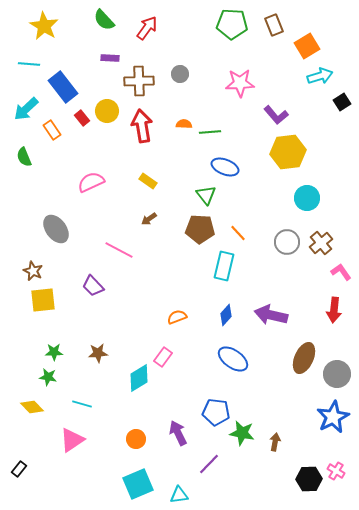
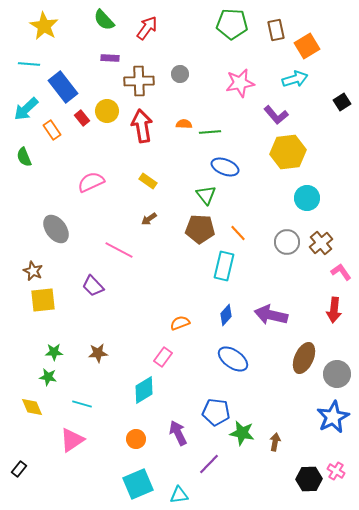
brown rectangle at (274, 25): moved 2 px right, 5 px down; rotated 10 degrees clockwise
cyan arrow at (320, 76): moved 25 px left, 3 px down
pink star at (240, 83): rotated 8 degrees counterclockwise
orange semicircle at (177, 317): moved 3 px right, 6 px down
cyan diamond at (139, 378): moved 5 px right, 12 px down
yellow diamond at (32, 407): rotated 20 degrees clockwise
